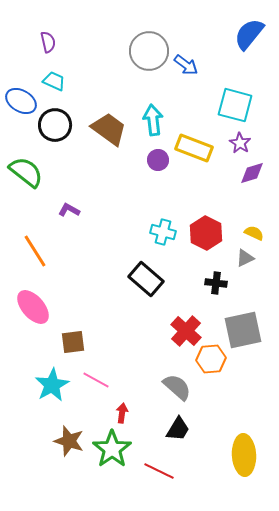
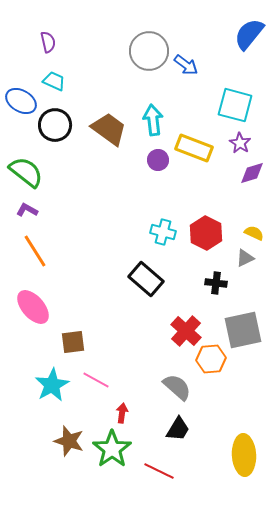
purple L-shape: moved 42 px left
